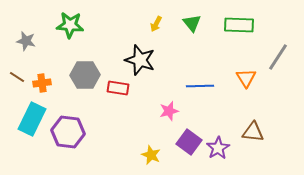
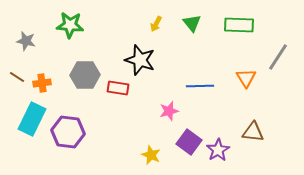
purple star: moved 2 px down
